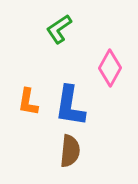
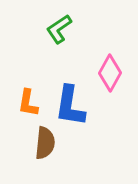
pink diamond: moved 5 px down
orange L-shape: moved 1 px down
brown semicircle: moved 25 px left, 8 px up
